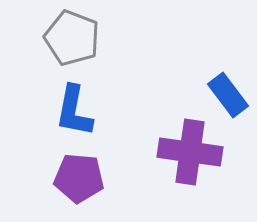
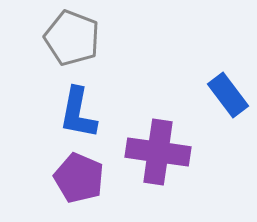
blue L-shape: moved 4 px right, 2 px down
purple cross: moved 32 px left
purple pentagon: rotated 18 degrees clockwise
